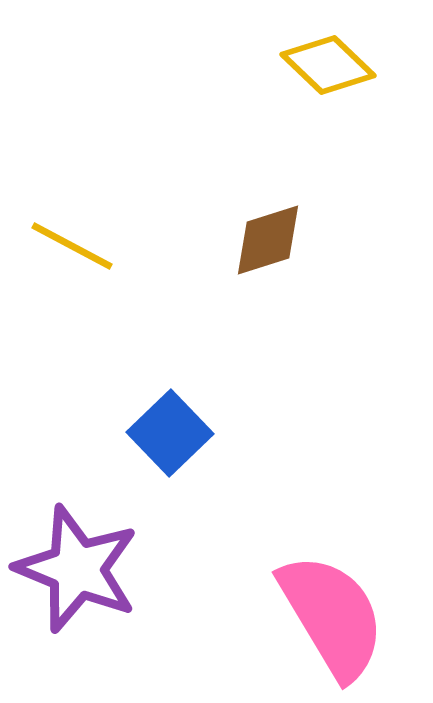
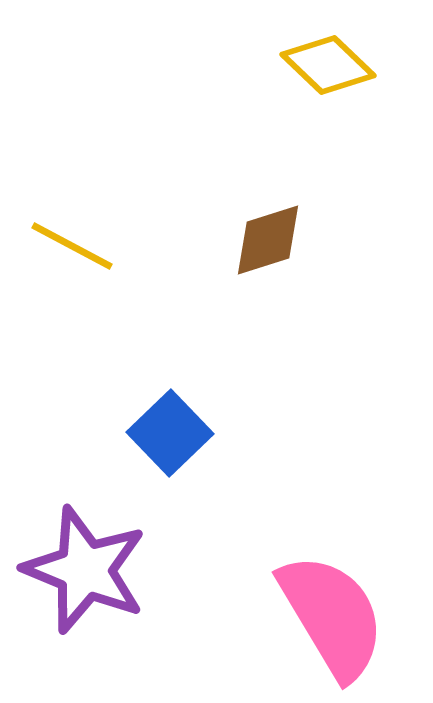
purple star: moved 8 px right, 1 px down
